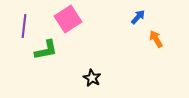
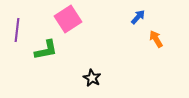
purple line: moved 7 px left, 4 px down
